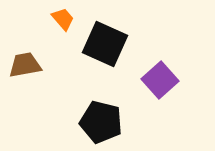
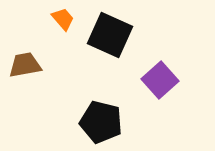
black square: moved 5 px right, 9 px up
